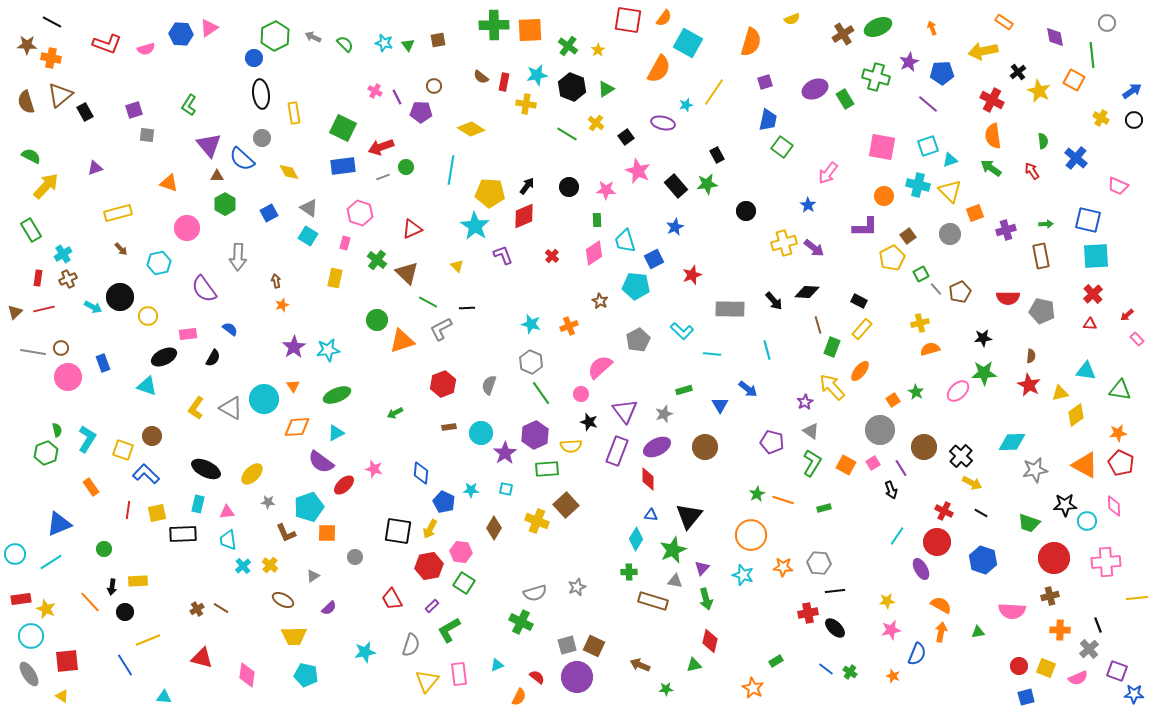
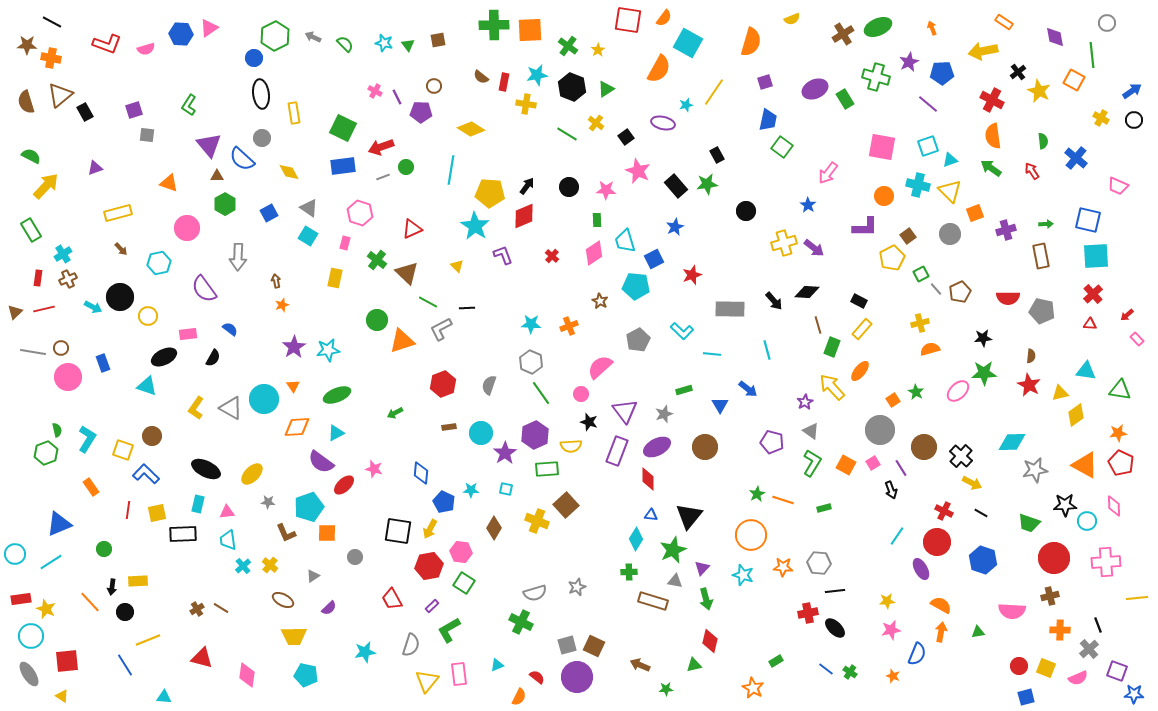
cyan star at (531, 324): rotated 12 degrees counterclockwise
